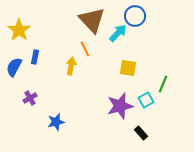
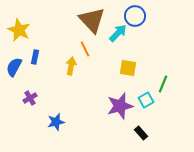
yellow star: rotated 10 degrees counterclockwise
